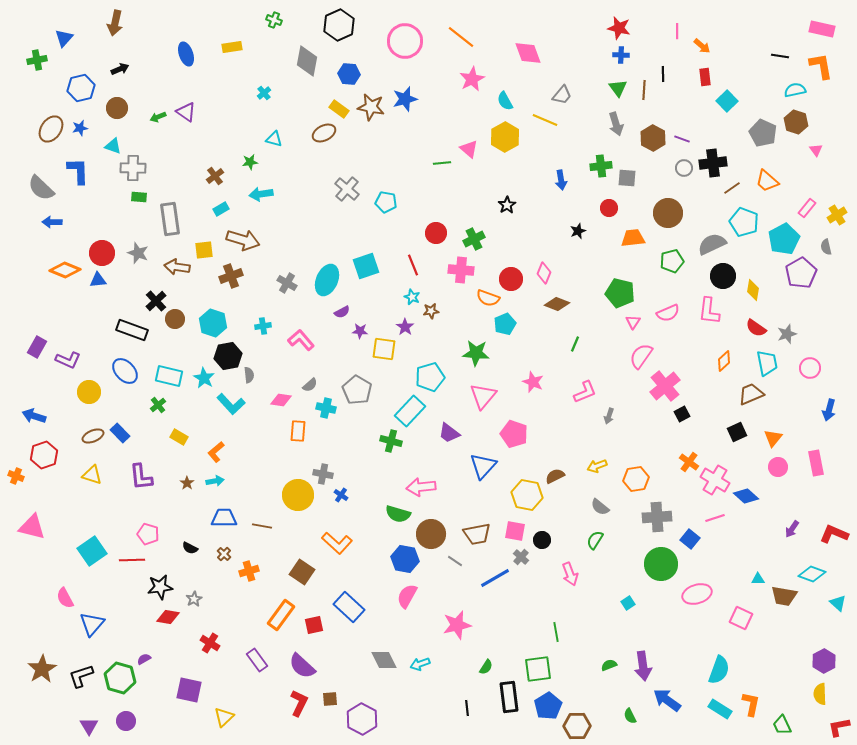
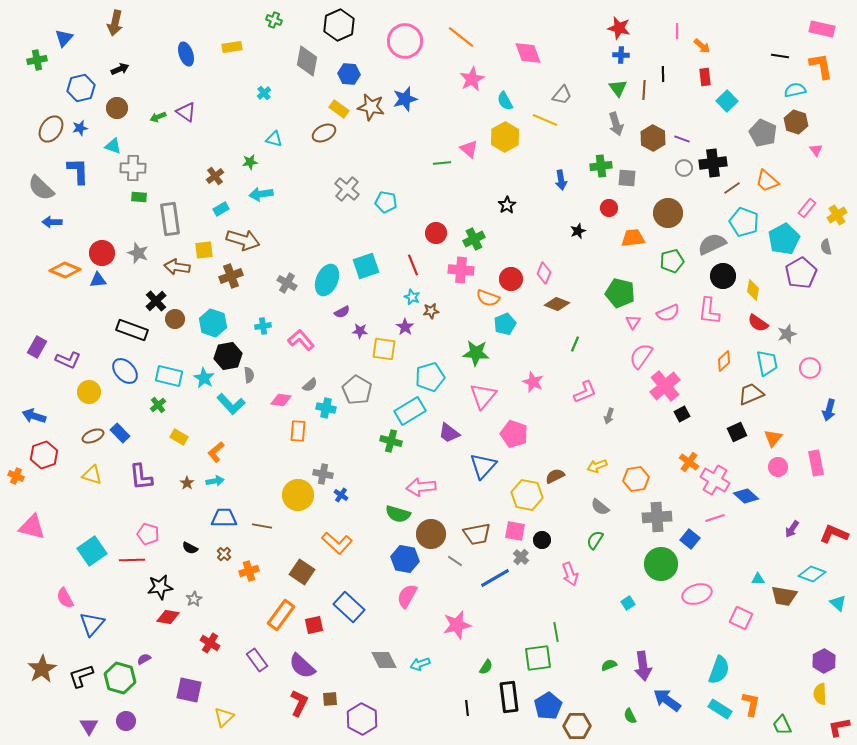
red semicircle at (756, 328): moved 2 px right, 5 px up
cyan rectangle at (410, 411): rotated 16 degrees clockwise
green square at (538, 669): moved 11 px up
